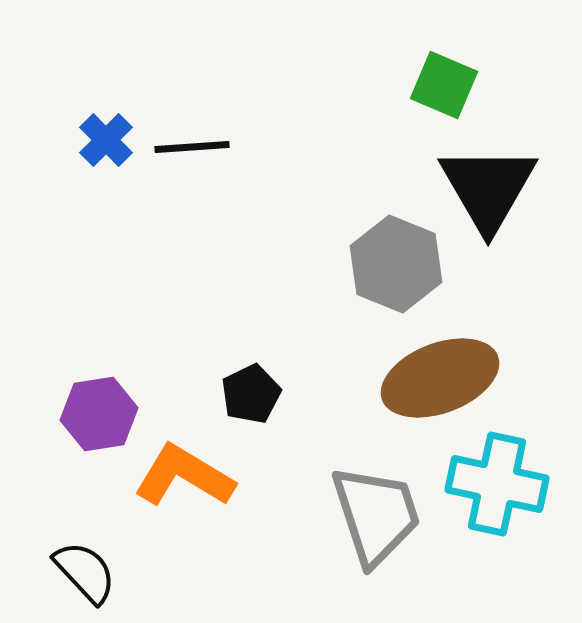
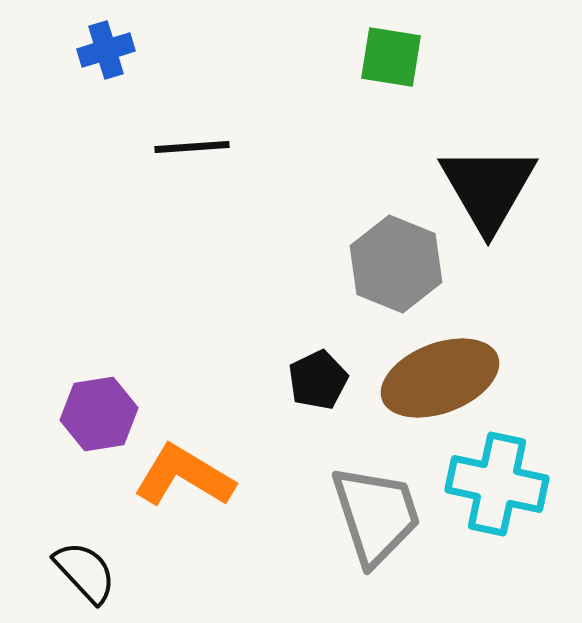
green square: moved 53 px left, 28 px up; rotated 14 degrees counterclockwise
blue cross: moved 90 px up; rotated 28 degrees clockwise
black pentagon: moved 67 px right, 14 px up
